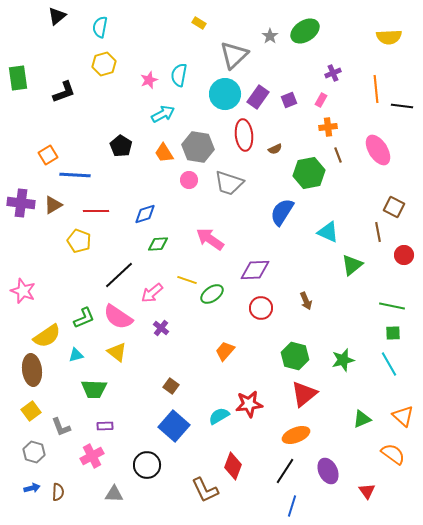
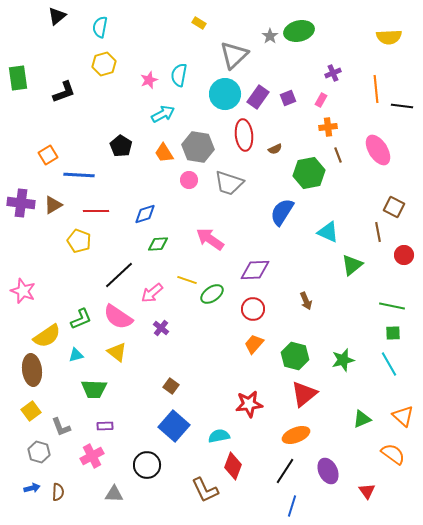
green ellipse at (305, 31): moved 6 px left; rotated 20 degrees clockwise
purple square at (289, 100): moved 1 px left, 2 px up
blue line at (75, 175): moved 4 px right
red circle at (261, 308): moved 8 px left, 1 px down
green L-shape at (84, 318): moved 3 px left, 1 px down
orange trapezoid at (225, 351): moved 29 px right, 7 px up
cyan semicircle at (219, 416): moved 20 px down; rotated 20 degrees clockwise
gray hexagon at (34, 452): moved 5 px right
